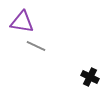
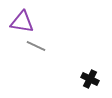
black cross: moved 2 px down
